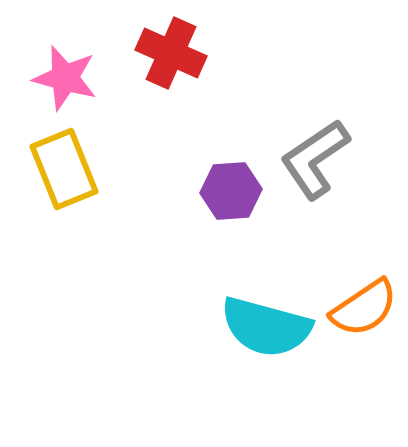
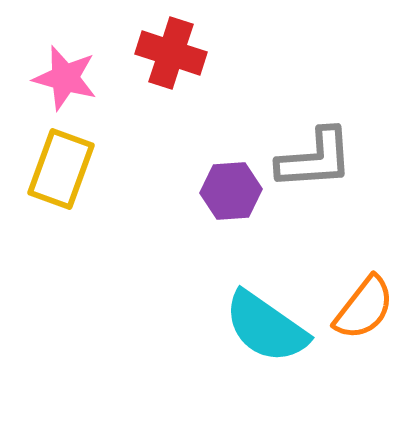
red cross: rotated 6 degrees counterclockwise
gray L-shape: rotated 150 degrees counterclockwise
yellow rectangle: moved 3 px left; rotated 42 degrees clockwise
orange semicircle: rotated 18 degrees counterclockwise
cyan semicircle: rotated 20 degrees clockwise
